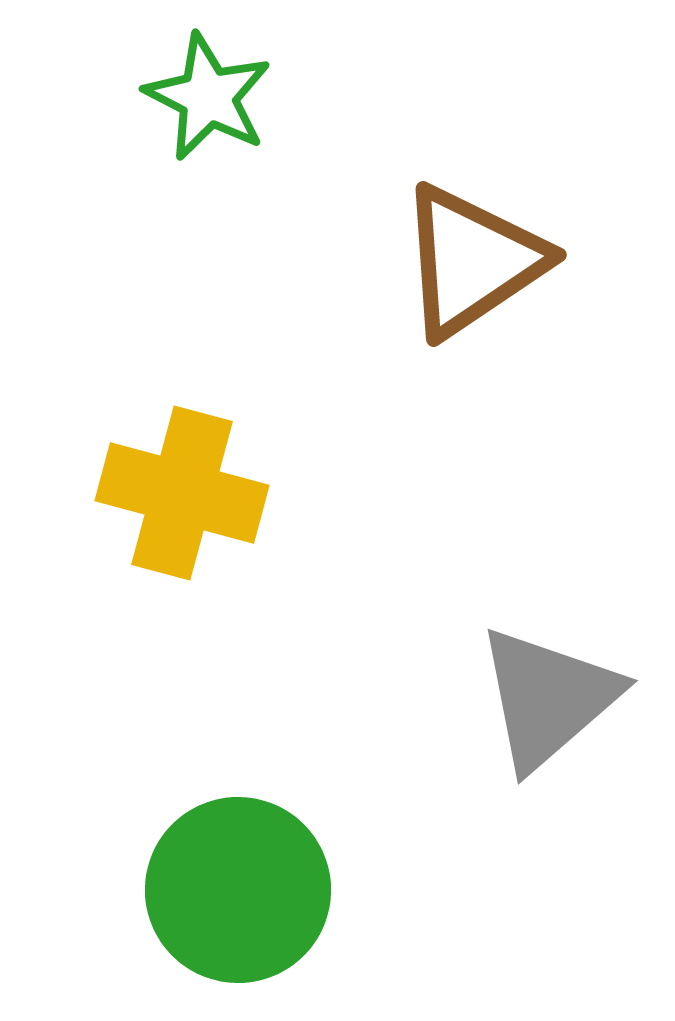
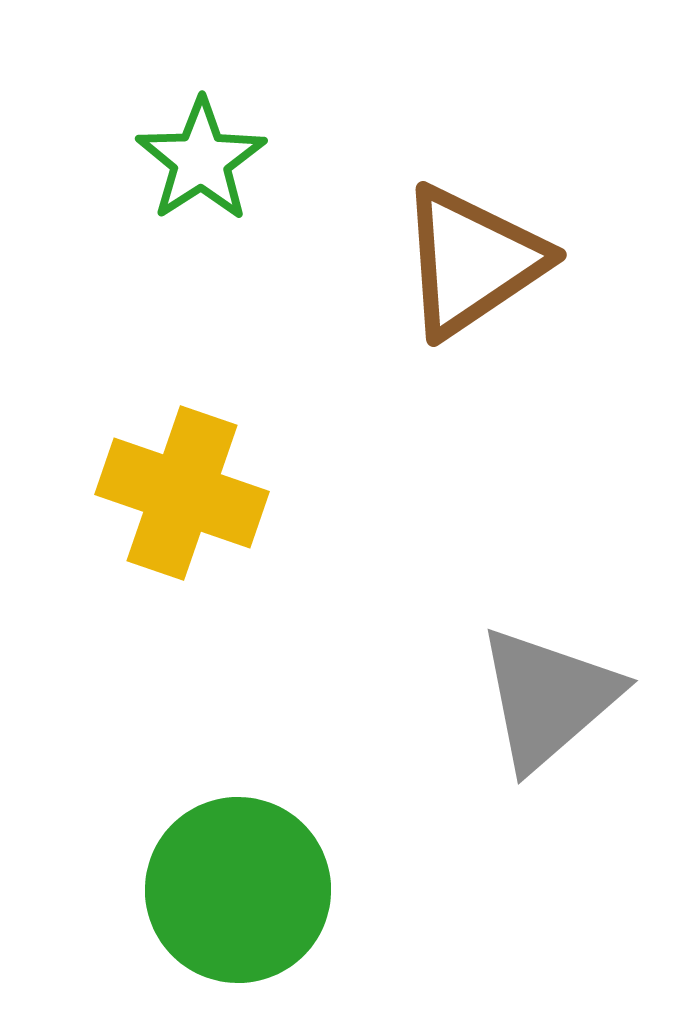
green star: moved 7 px left, 63 px down; rotated 12 degrees clockwise
yellow cross: rotated 4 degrees clockwise
